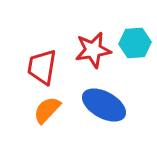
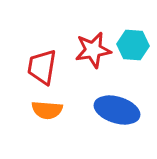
cyan hexagon: moved 2 px left, 2 px down; rotated 8 degrees clockwise
blue ellipse: moved 13 px right, 5 px down; rotated 12 degrees counterclockwise
orange semicircle: rotated 128 degrees counterclockwise
